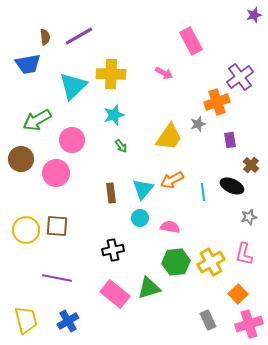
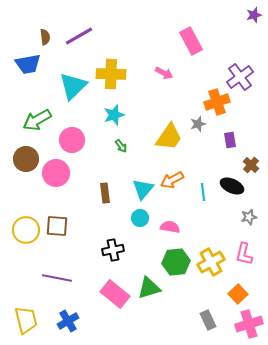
brown circle at (21, 159): moved 5 px right
brown rectangle at (111, 193): moved 6 px left
